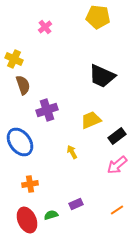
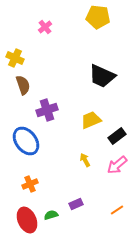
yellow cross: moved 1 px right, 1 px up
blue ellipse: moved 6 px right, 1 px up
yellow arrow: moved 13 px right, 8 px down
orange cross: rotated 14 degrees counterclockwise
